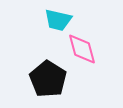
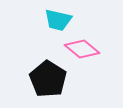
pink diamond: rotated 36 degrees counterclockwise
